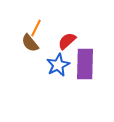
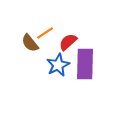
orange line: moved 9 px right, 5 px down; rotated 30 degrees clockwise
red semicircle: moved 1 px right, 1 px down
